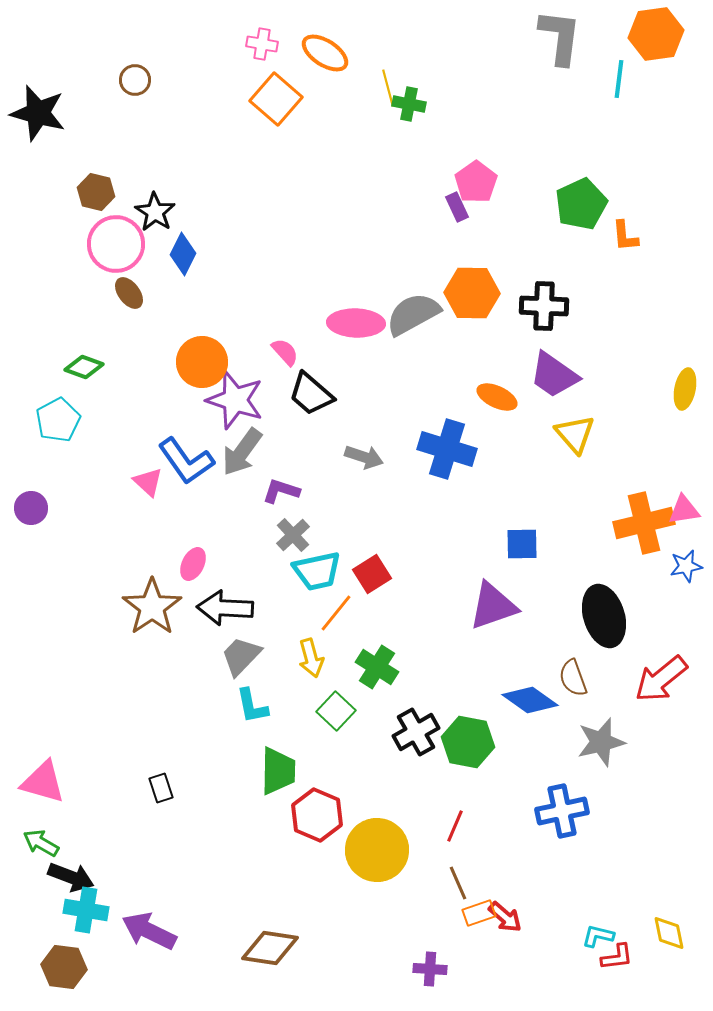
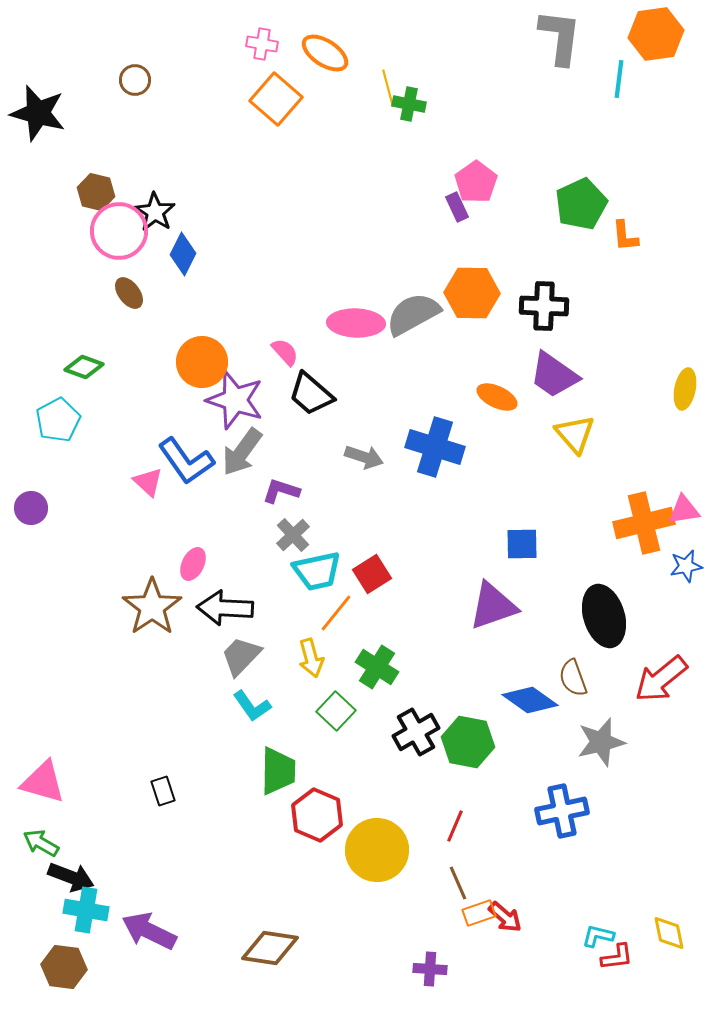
pink circle at (116, 244): moved 3 px right, 13 px up
blue cross at (447, 449): moved 12 px left, 2 px up
cyan L-shape at (252, 706): rotated 24 degrees counterclockwise
black rectangle at (161, 788): moved 2 px right, 3 px down
